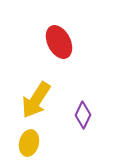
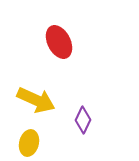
yellow arrow: rotated 99 degrees counterclockwise
purple diamond: moved 5 px down
